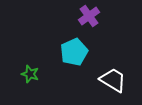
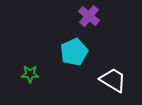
purple cross: rotated 15 degrees counterclockwise
green star: rotated 18 degrees counterclockwise
